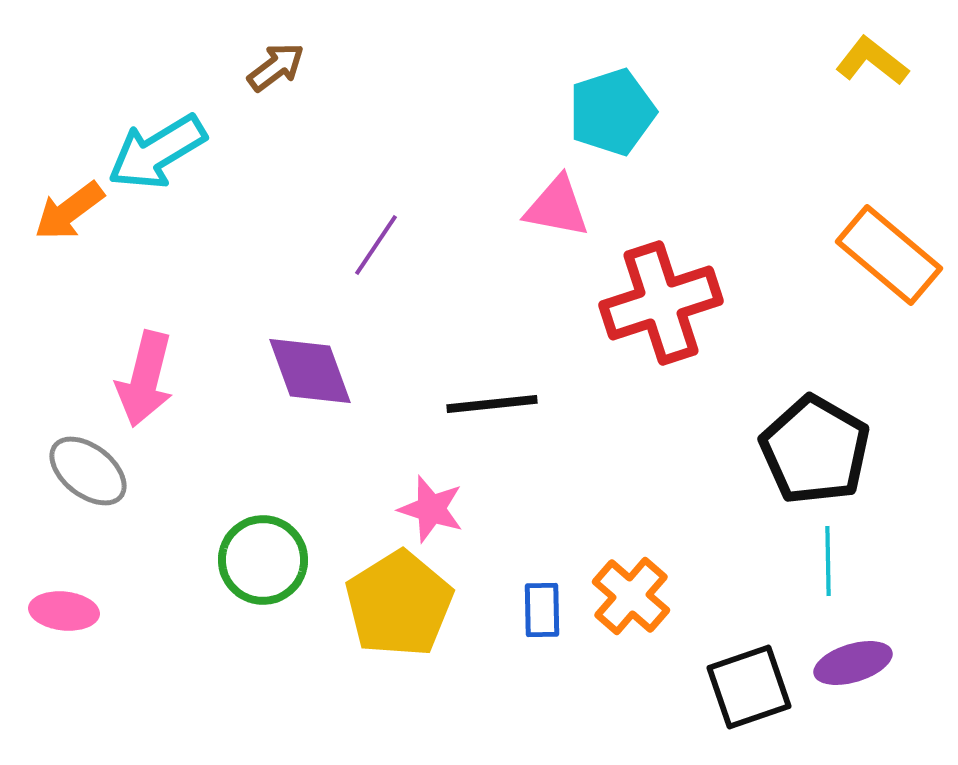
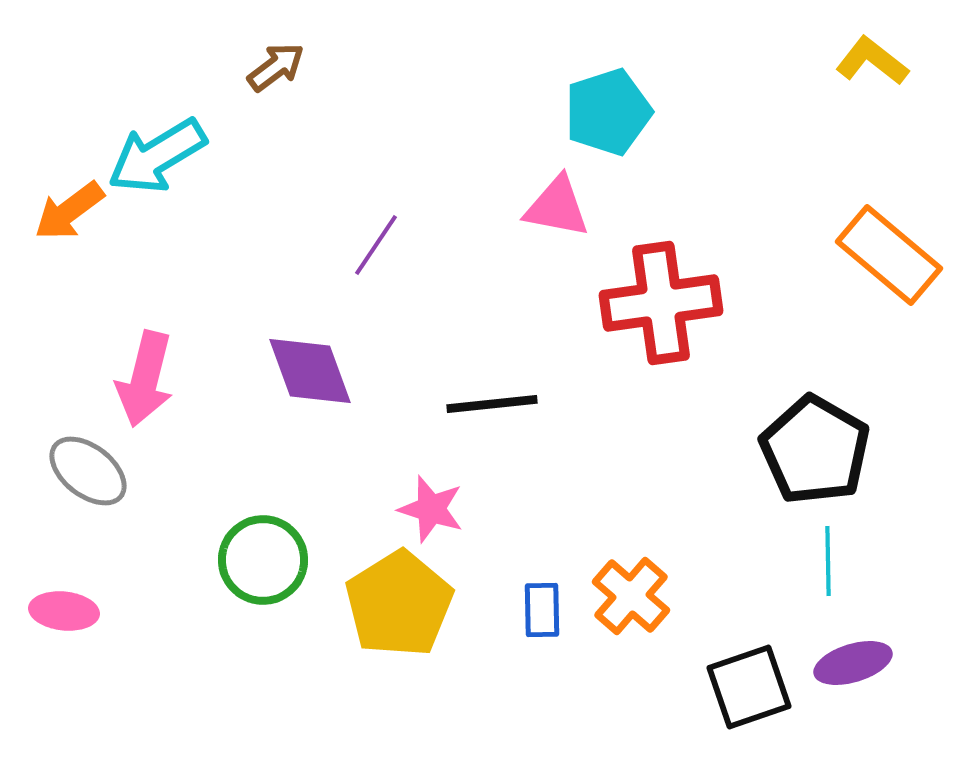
cyan pentagon: moved 4 px left
cyan arrow: moved 4 px down
red cross: rotated 10 degrees clockwise
